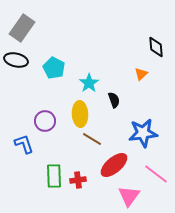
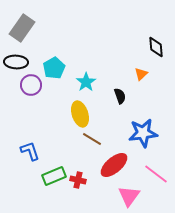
black ellipse: moved 2 px down; rotated 10 degrees counterclockwise
cyan pentagon: rotated 15 degrees clockwise
cyan star: moved 3 px left, 1 px up
black semicircle: moved 6 px right, 4 px up
yellow ellipse: rotated 15 degrees counterclockwise
purple circle: moved 14 px left, 36 px up
blue L-shape: moved 6 px right, 7 px down
green rectangle: rotated 70 degrees clockwise
red cross: rotated 21 degrees clockwise
